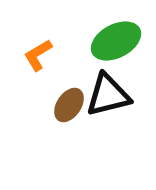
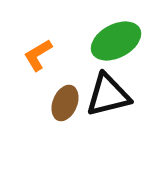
brown ellipse: moved 4 px left, 2 px up; rotated 12 degrees counterclockwise
